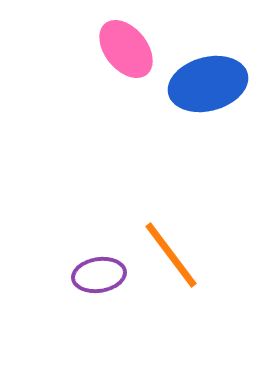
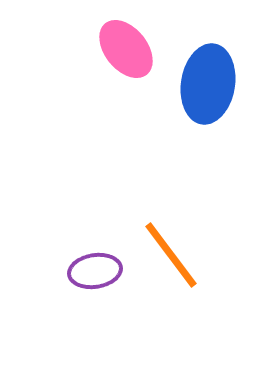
blue ellipse: rotated 66 degrees counterclockwise
purple ellipse: moved 4 px left, 4 px up
